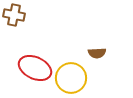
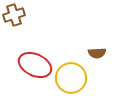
brown cross: rotated 30 degrees counterclockwise
red ellipse: moved 3 px up
